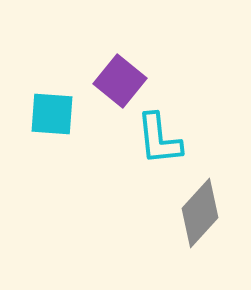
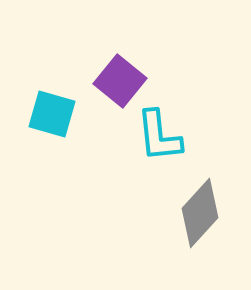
cyan square: rotated 12 degrees clockwise
cyan L-shape: moved 3 px up
